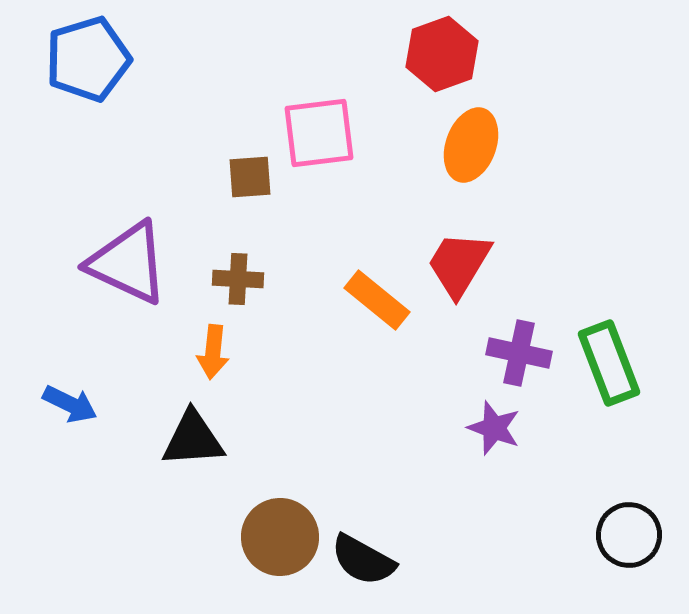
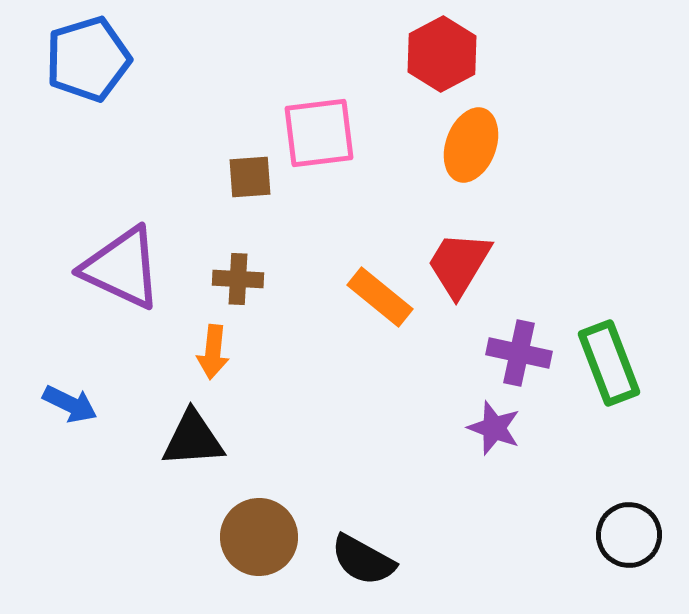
red hexagon: rotated 8 degrees counterclockwise
purple triangle: moved 6 px left, 5 px down
orange rectangle: moved 3 px right, 3 px up
brown circle: moved 21 px left
